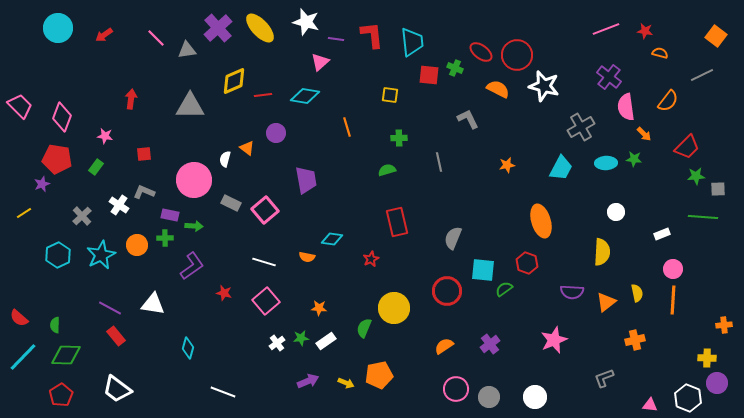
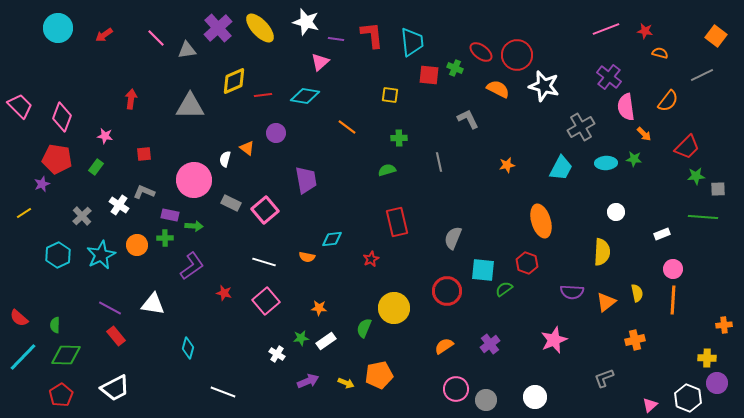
orange line at (347, 127): rotated 36 degrees counterclockwise
cyan diamond at (332, 239): rotated 15 degrees counterclockwise
white cross at (277, 343): moved 11 px down; rotated 21 degrees counterclockwise
white trapezoid at (117, 389): moved 2 px left, 1 px up; rotated 64 degrees counterclockwise
gray circle at (489, 397): moved 3 px left, 3 px down
pink triangle at (650, 405): rotated 49 degrees counterclockwise
